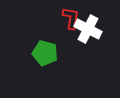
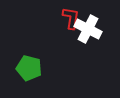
green pentagon: moved 16 px left, 15 px down
